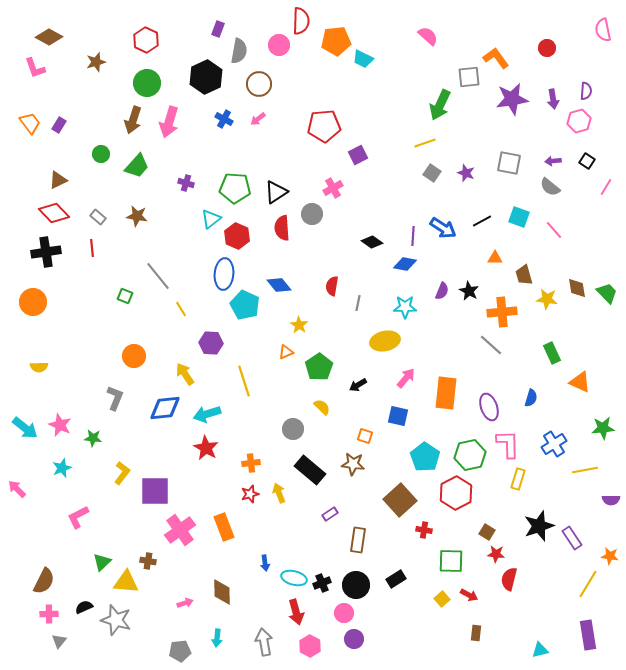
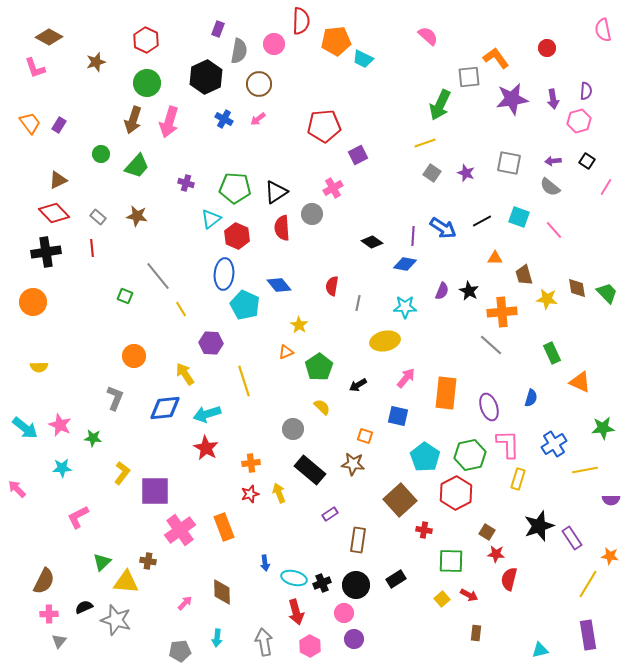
pink circle at (279, 45): moved 5 px left, 1 px up
cyan star at (62, 468): rotated 18 degrees clockwise
pink arrow at (185, 603): rotated 28 degrees counterclockwise
